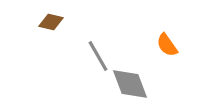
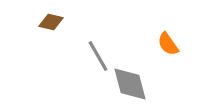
orange semicircle: moved 1 px right, 1 px up
gray diamond: rotated 6 degrees clockwise
